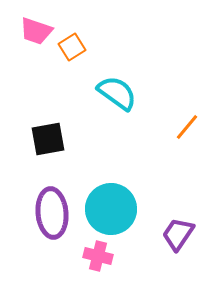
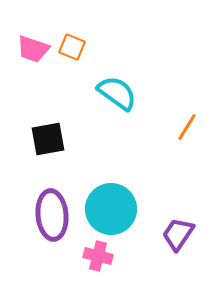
pink trapezoid: moved 3 px left, 18 px down
orange square: rotated 36 degrees counterclockwise
orange line: rotated 8 degrees counterclockwise
purple ellipse: moved 2 px down
